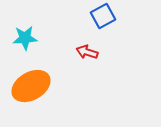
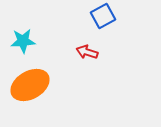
cyan star: moved 2 px left, 3 px down
orange ellipse: moved 1 px left, 1 px up
